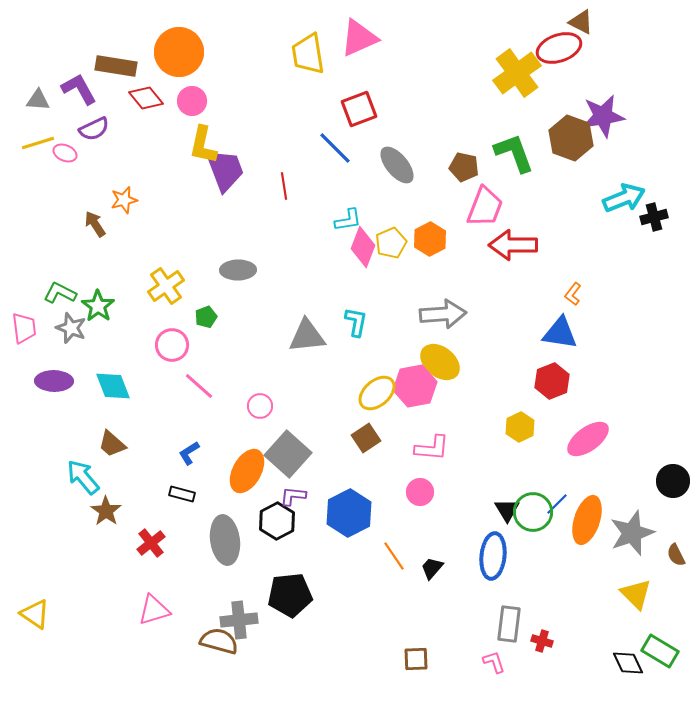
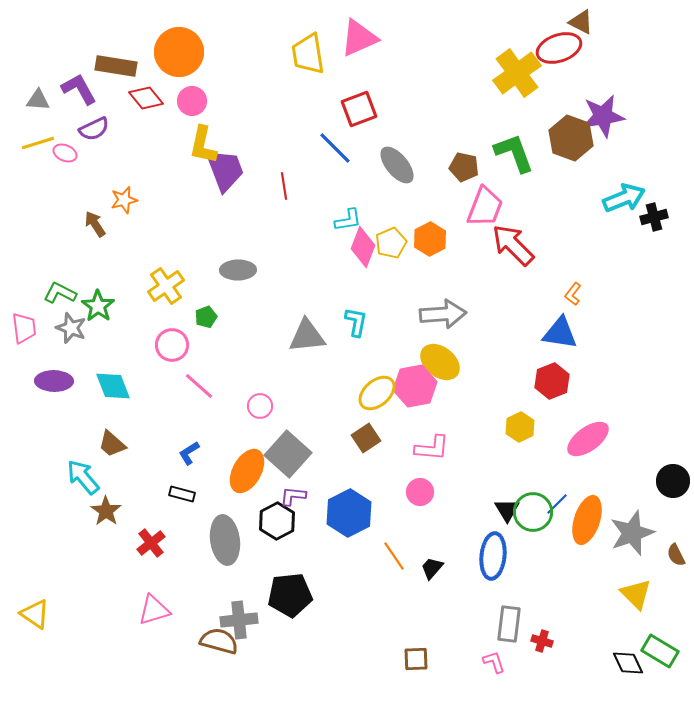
red arrow at (513, 245): rotated 45 degrees clockwise
